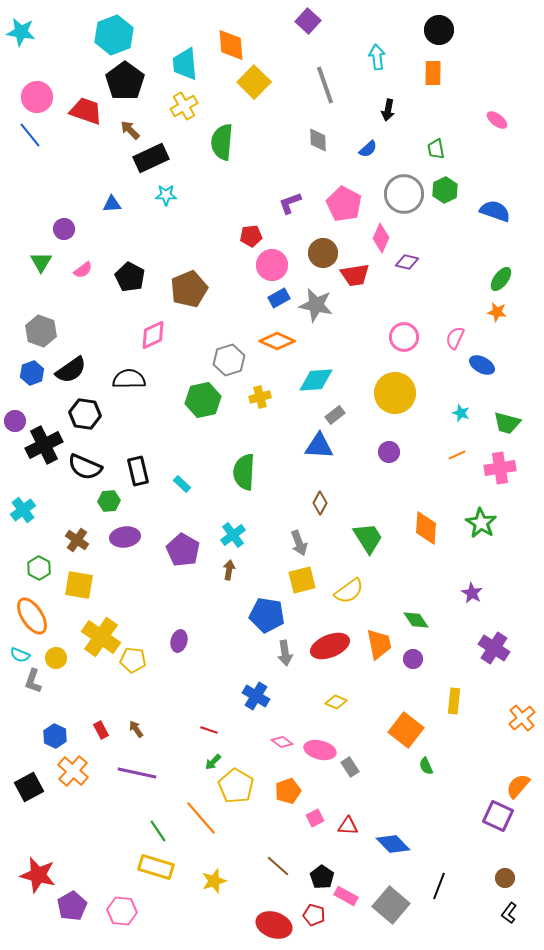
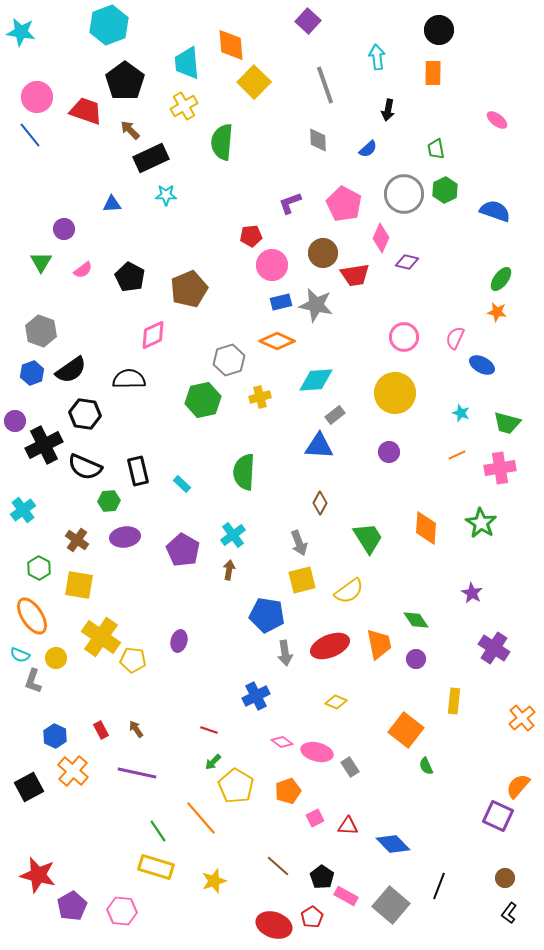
cyan hexagon at (114, 35): moved 5 px left, 10 px up
cyan trapezoid at (185, 64): moved 2 px right, 1 px up
blue rectangle at (279, 298): moved 2 px right, 4 px down; rotated 15 degrees clockwise
purple circle at (413, 659): moved 3 px right
blue cross at (256, 696): rotated 32 degrees clockwise
pink ellipse at (320, 750): moved 3 px left, 2 px down
red pentagon at (314, 915): moved 2 px left, 2 px down; rotated 25 degrees clockwise
